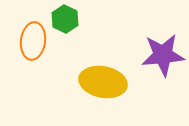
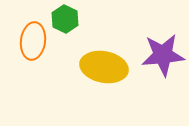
yellow ellipse: moved 1 px right, 15 px up
